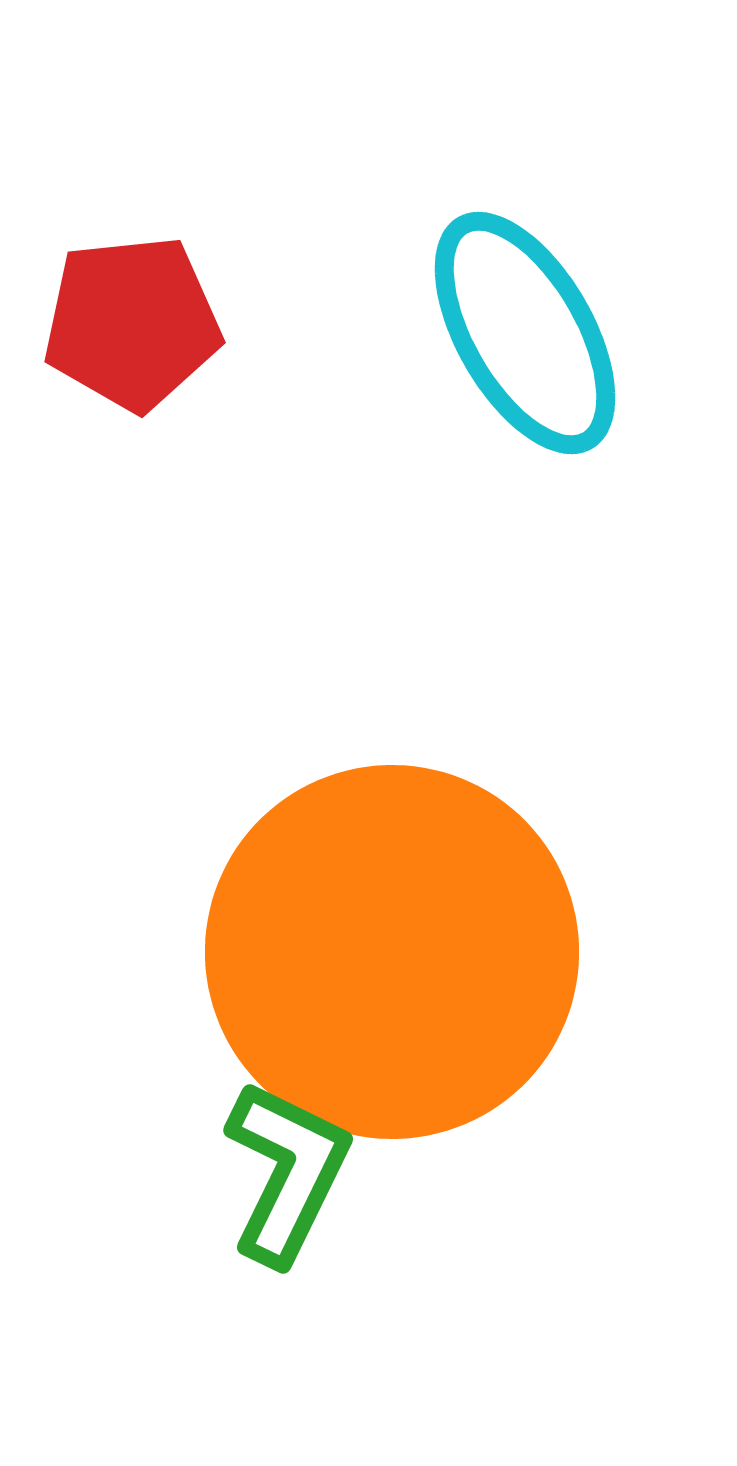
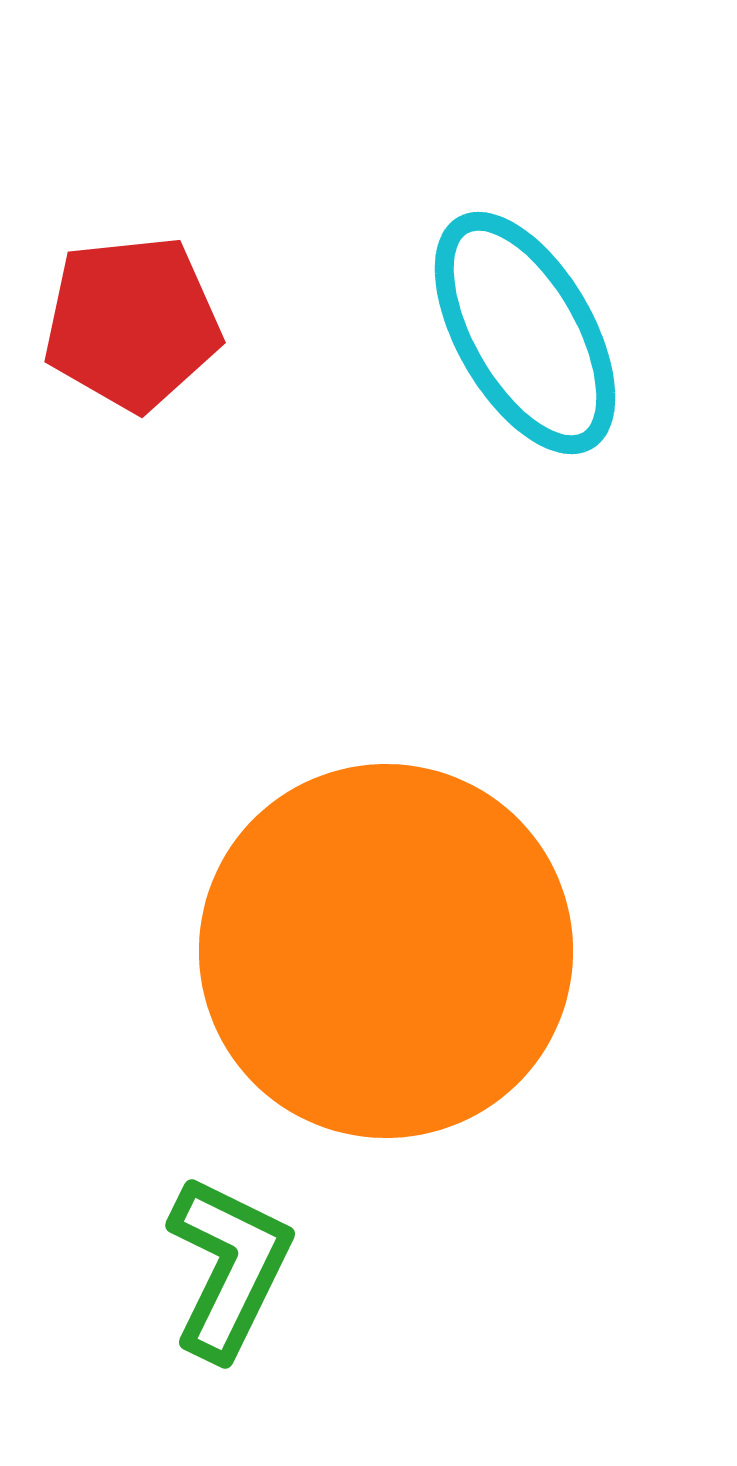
orange circle: moved 6 px left, 1 px up
green L-shape: moved 58 px left, 95 px down
